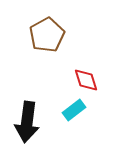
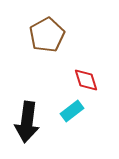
cyan rectangle: moved 2 px left, 1 px down
